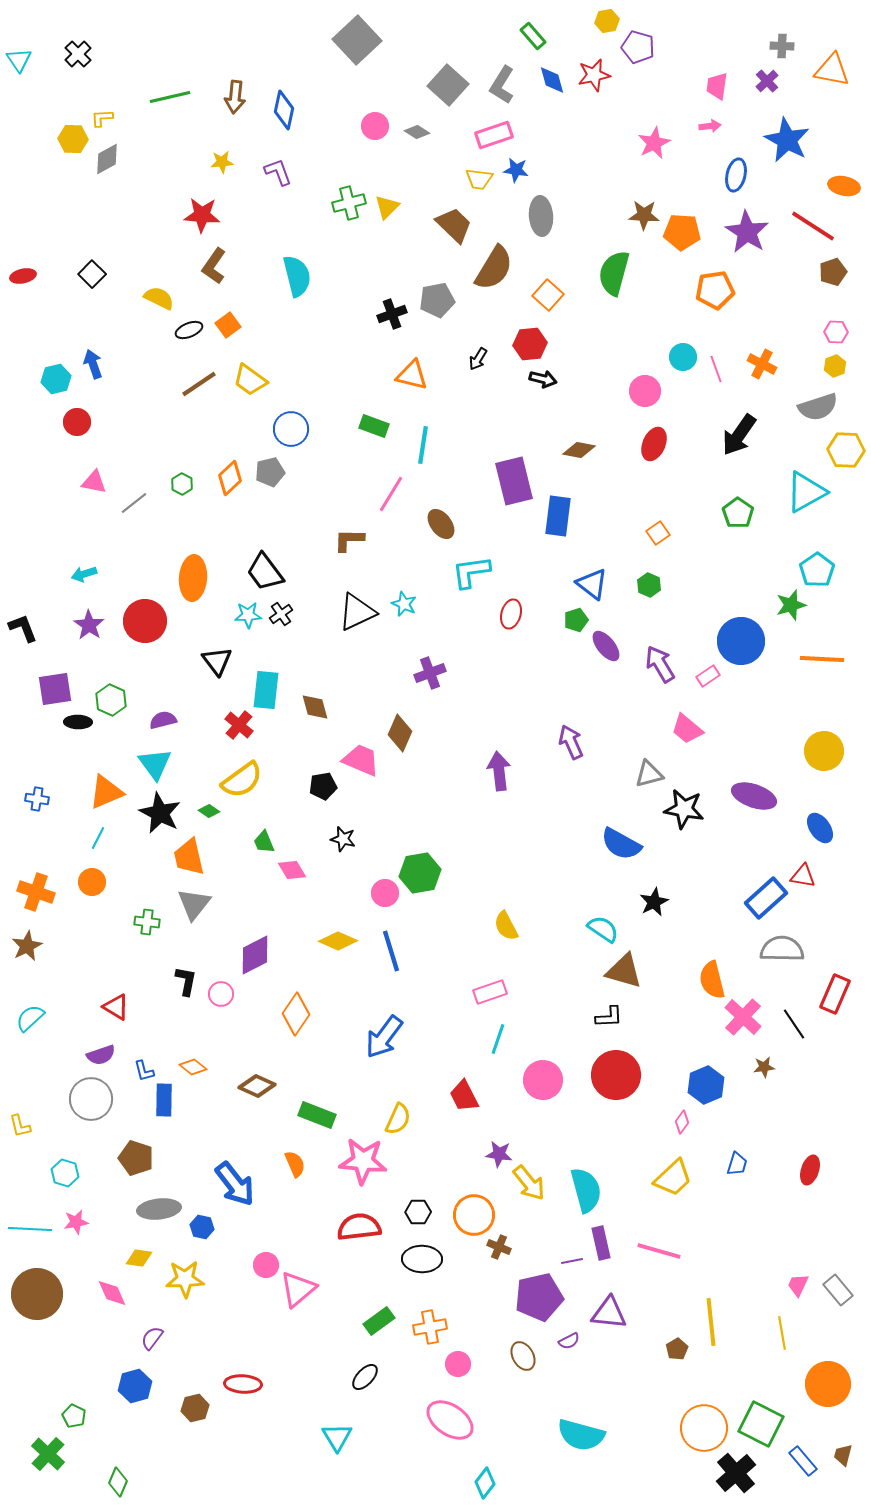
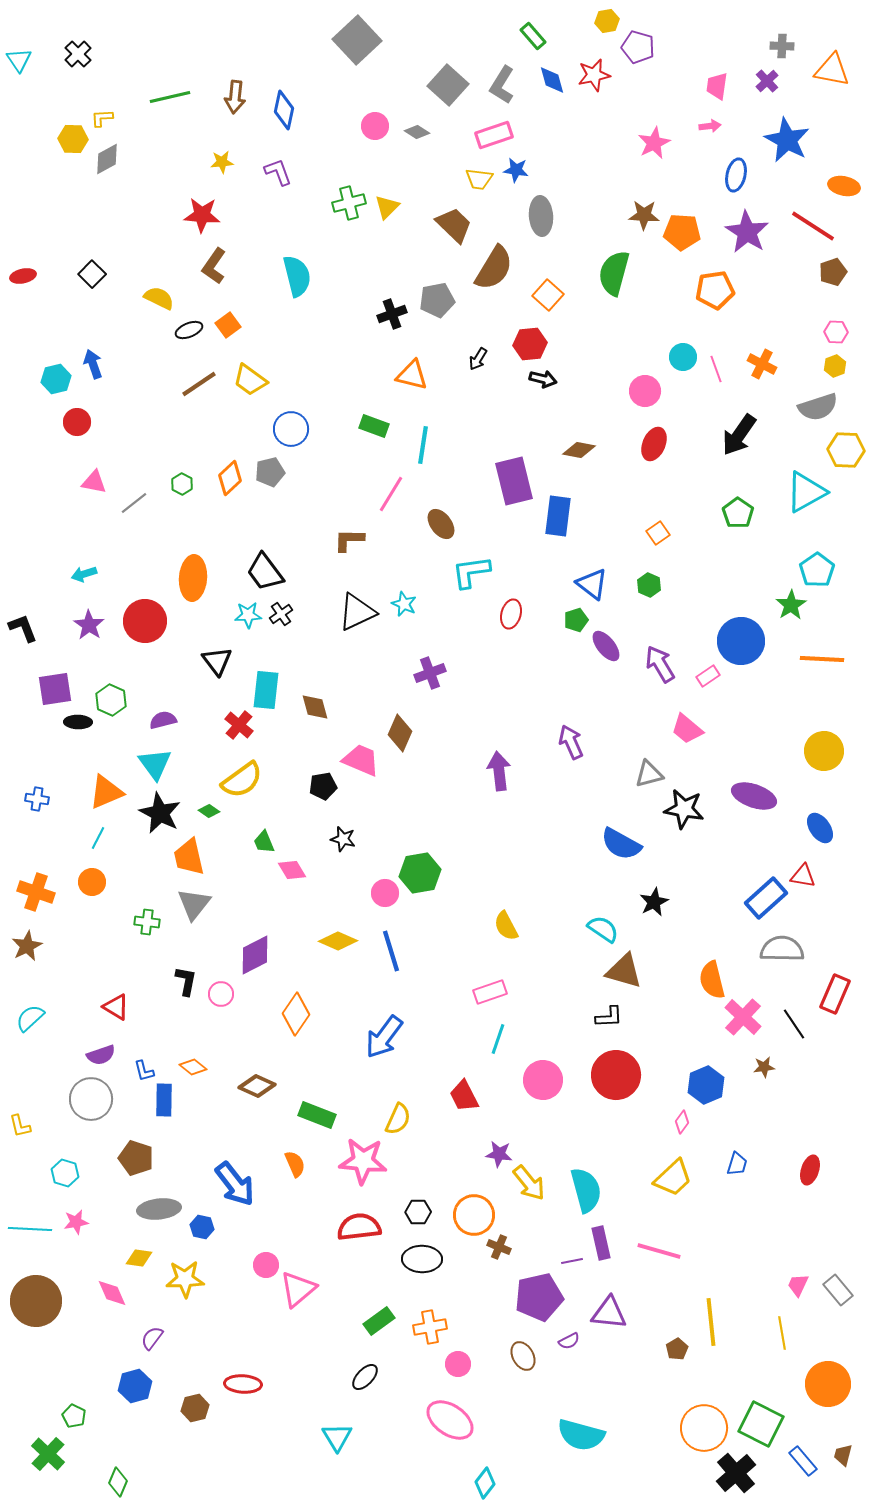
green star at (791, 605): rotated 16 degrees counterclockwise
brown circle at (37, 1294): moved 1 px left, 7 px down
